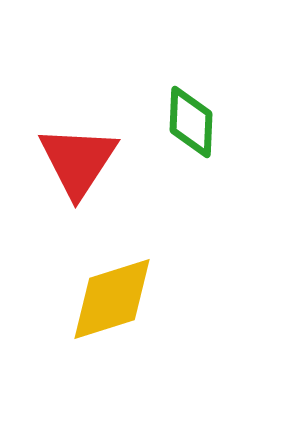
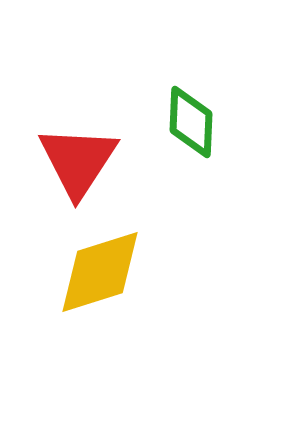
yellow diamond: moved 12 px left, 27 px up
